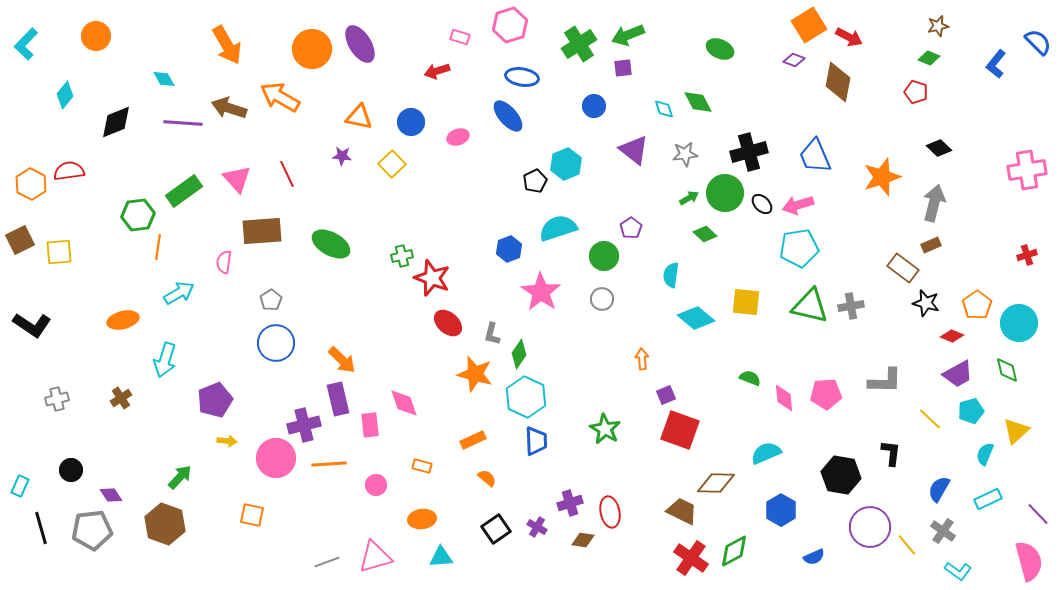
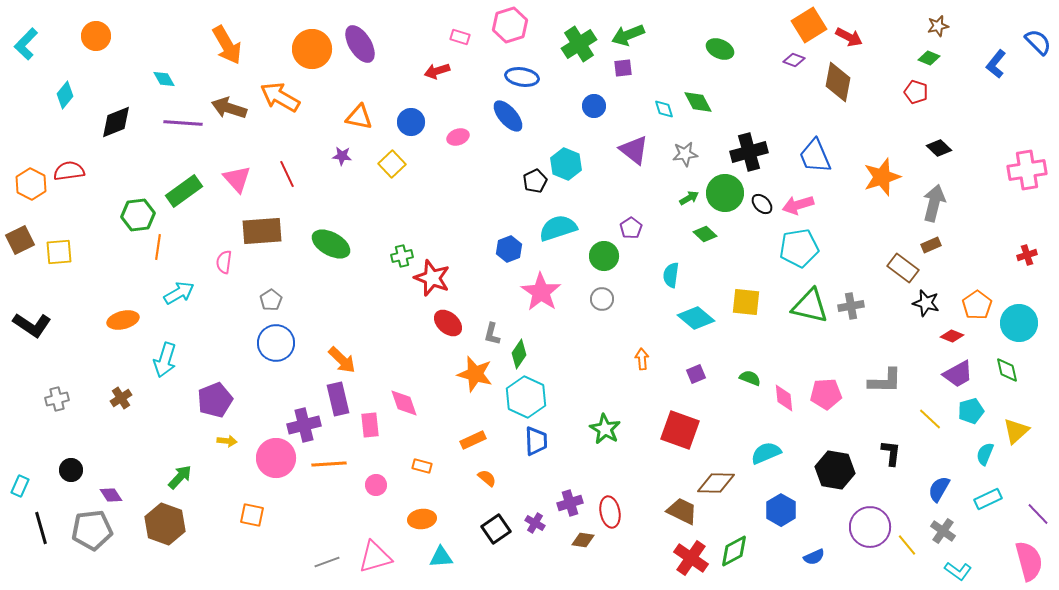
cyan hexagon at (566, 164): rotated 16 degrees counterclockwise
purple square at (666, 395): moved 30 px right, 21 px up
black hexagon at (841, 475): moved 6 px left, 5 px up
purple cross at (537, 527): moved 2 px left, 4 px up
